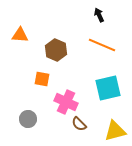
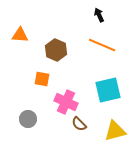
cyan square: moved 2 px down
